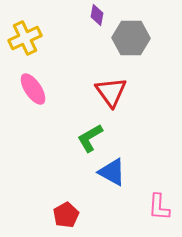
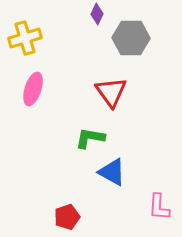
purple diamond: moved 1 px up; rotated 15 degrees clockwise
yellow cross: rotated 8 degrees clockwise
pink ellipse: rotated 52 degrees clockwise
green L-shape: rotated 40 degrees clockwise
red pentagon: moved 1 px right, 2 px down; rotated 10 degrees clockwise
